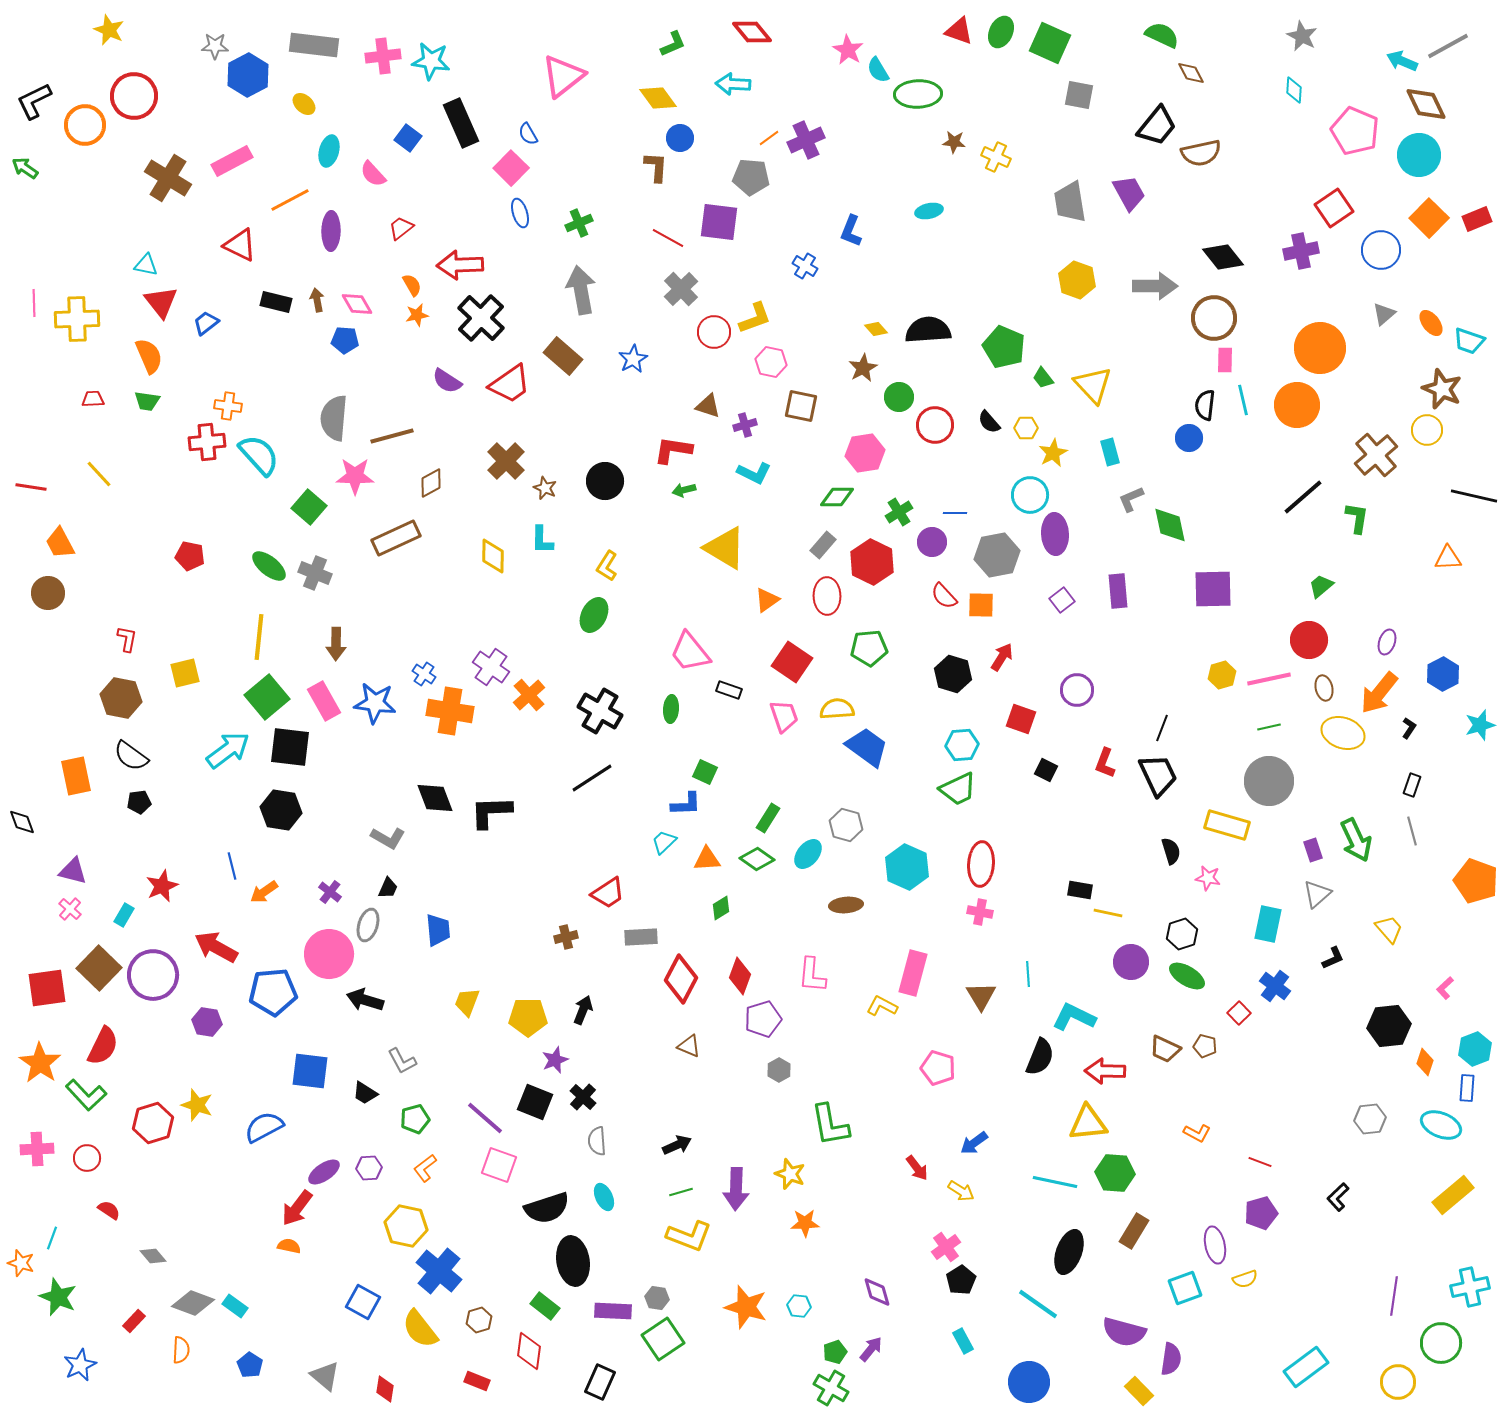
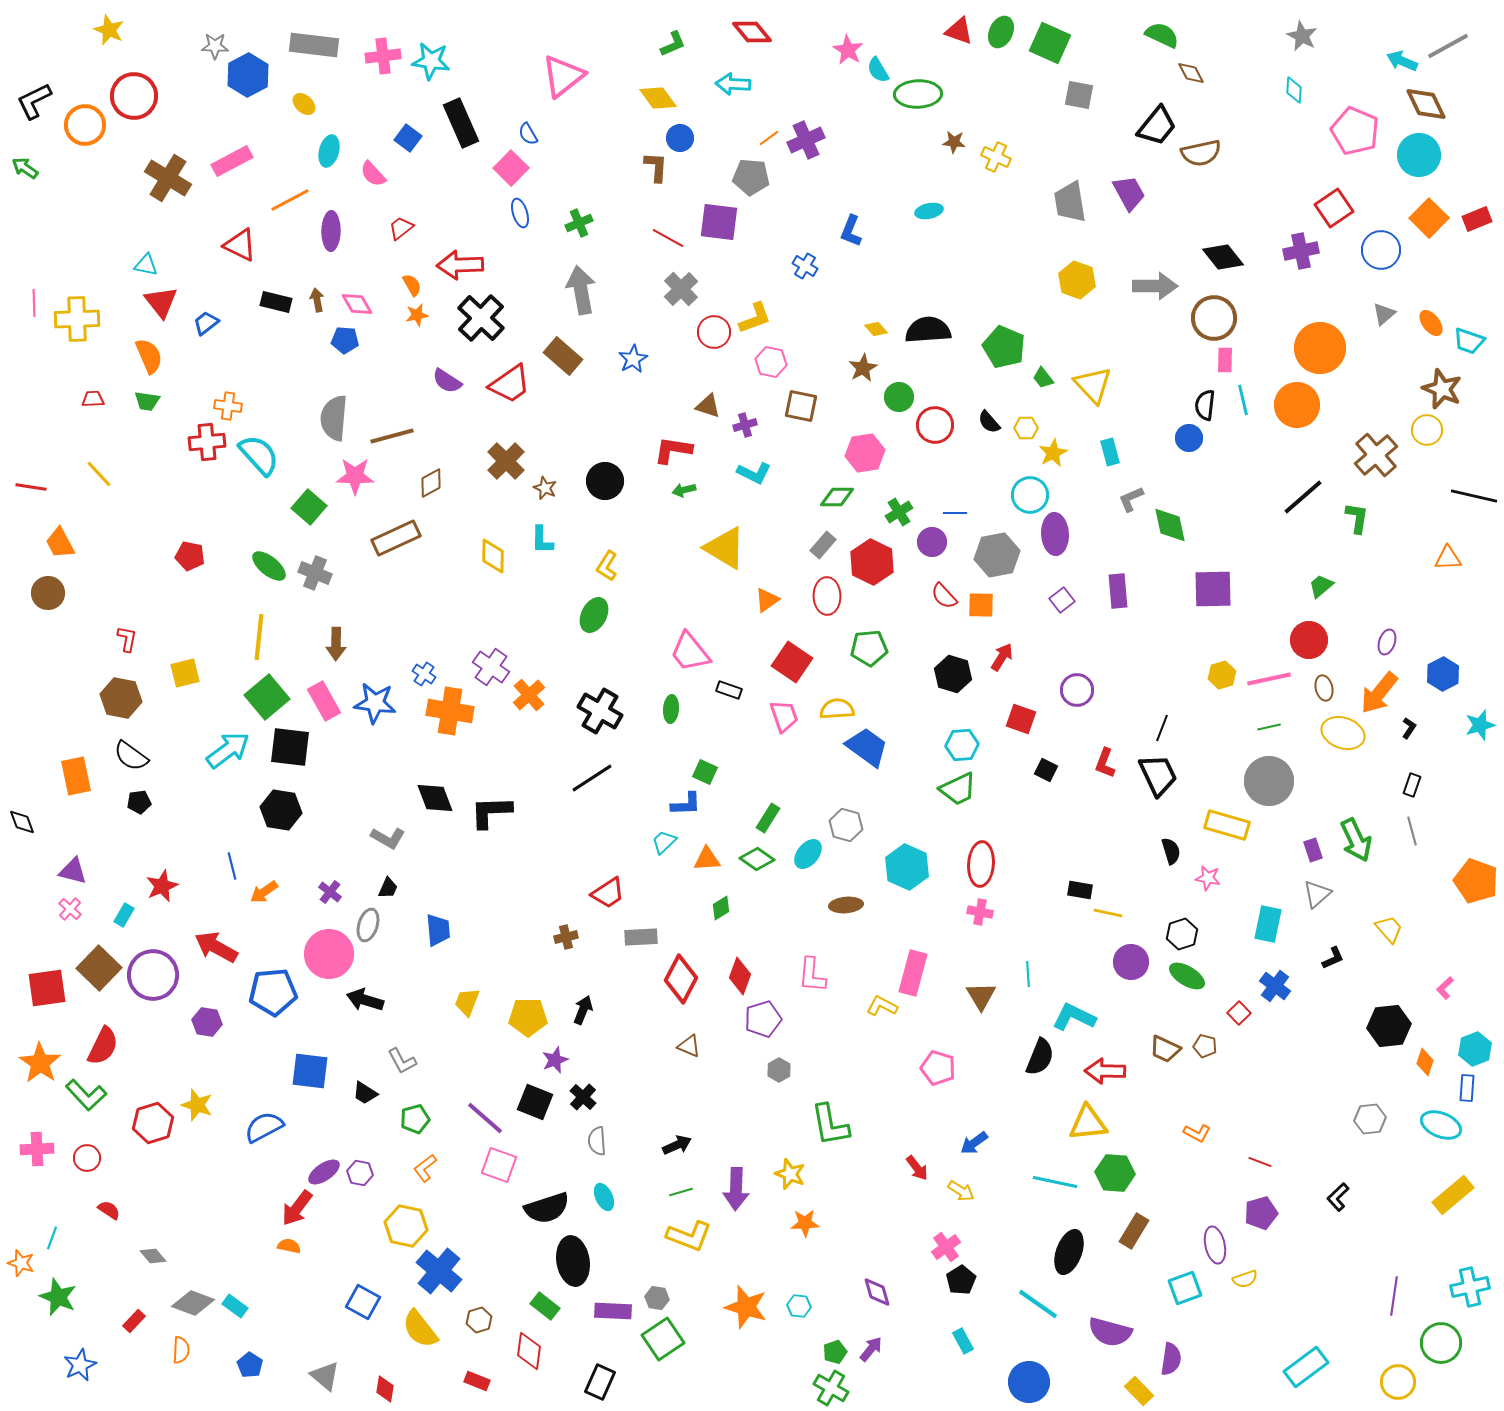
purple hexagon at (369, 1168): moved 9 px left, 5 px down; rotated 15 degrees clockwise
purple semicircle at (1124, 1332): moved 14 px left
